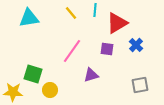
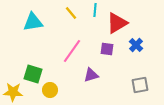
cyan triangle: moved 4 px right, 4 px down
